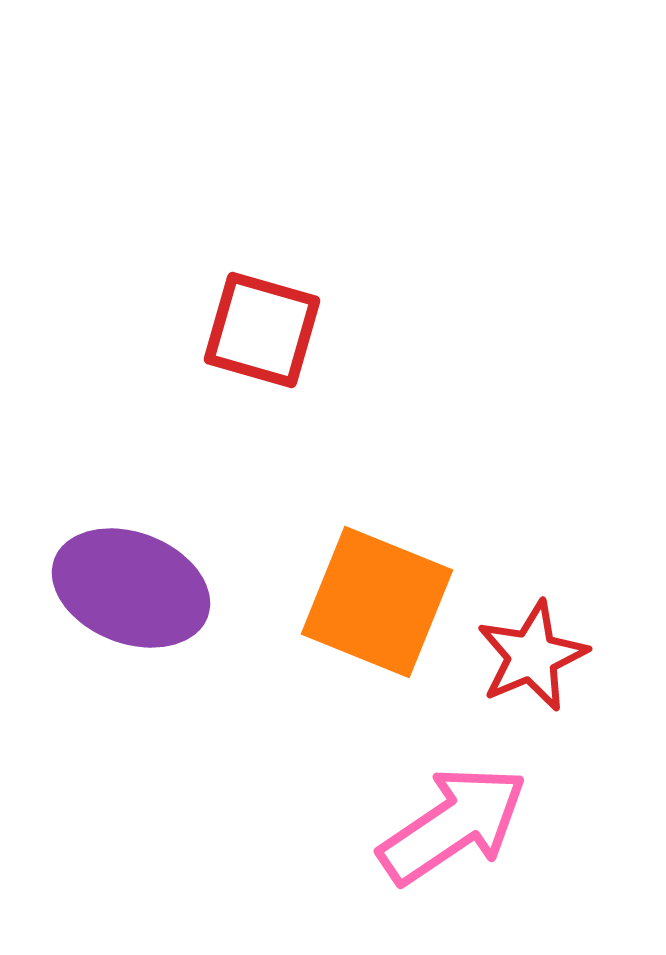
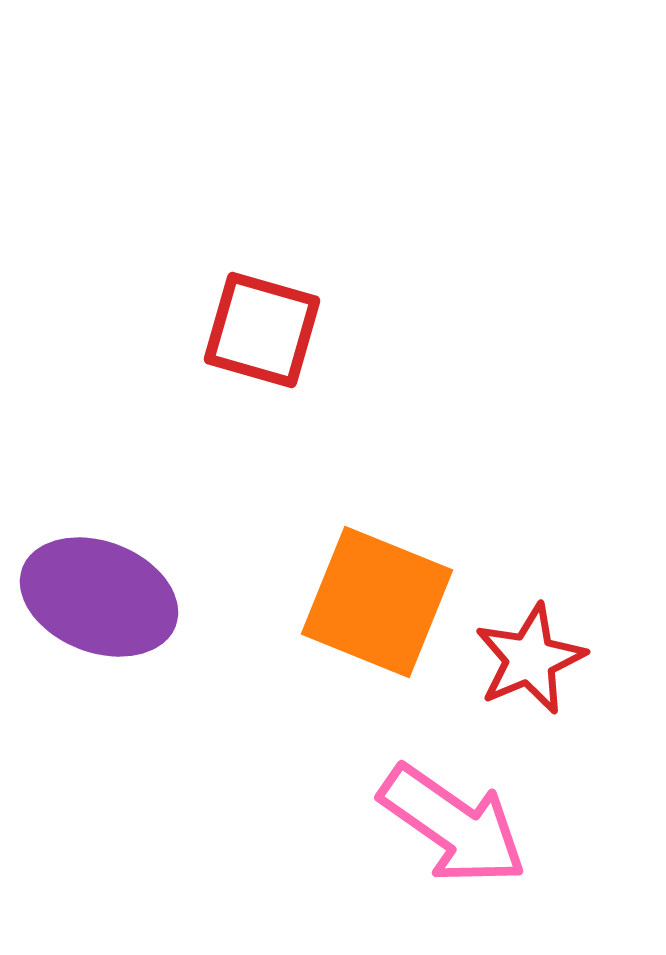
purple ellipse: moved 32 px left, 9 px down
red star: moved 2 px left, 3 px down
pink arrow: rotated 69 degrees clockwise
